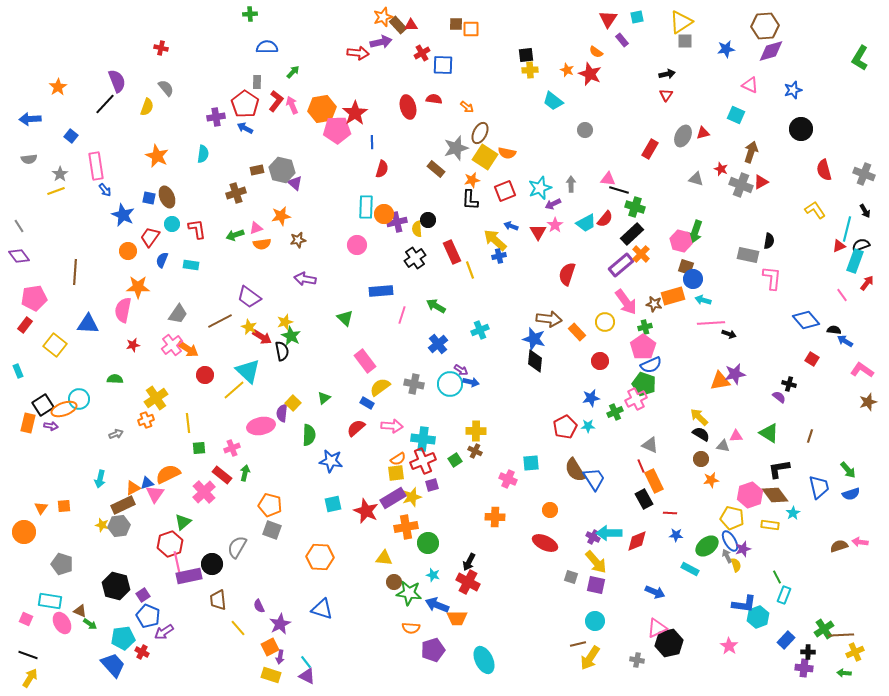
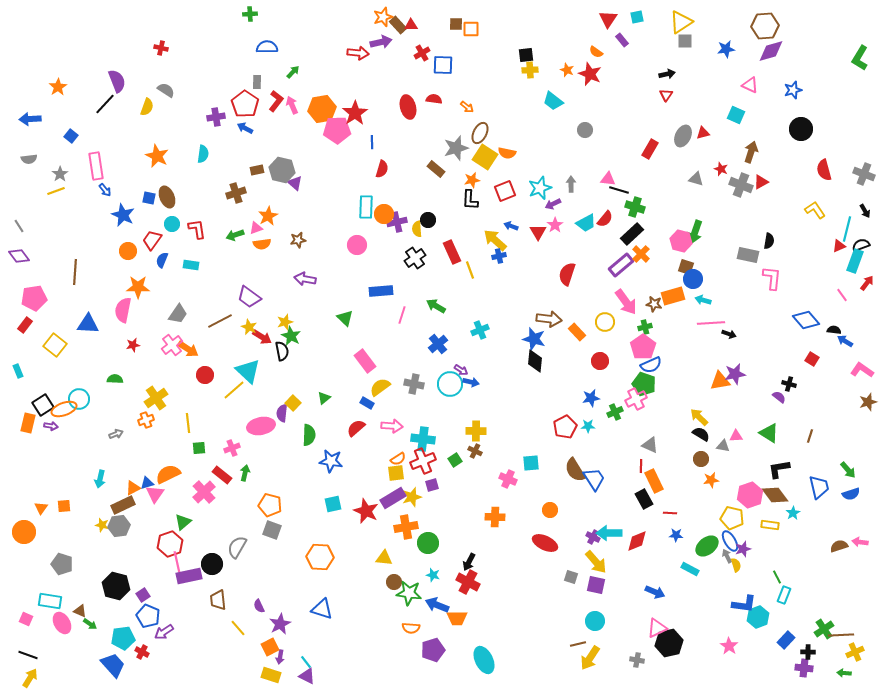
gray semicircle at (166, 88): moved 2 px down; rotated 18 degrees counterclockwise
orange star at (281, 216): moved 13 px left; rotated 18 degrees counterclockwise
red trapezoid at (150, 237): moved 2 px right, 3 px down
red line at (641, 466): rotated 24 degrees clockwise
